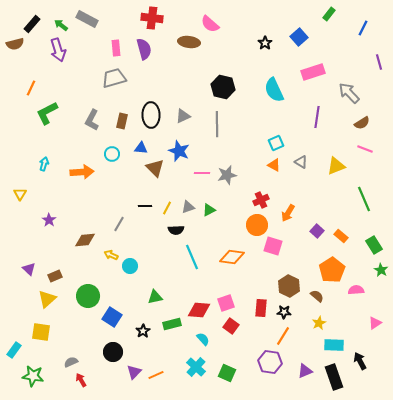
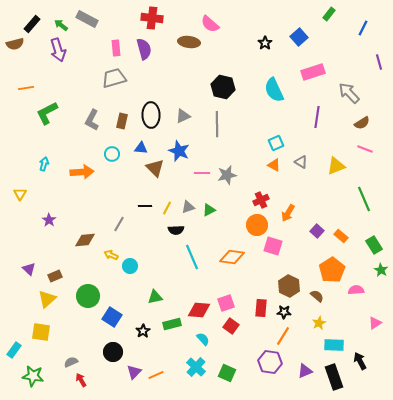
orange line at (31, 88): moved 5 px left; rotated 56 degrees clockwise
